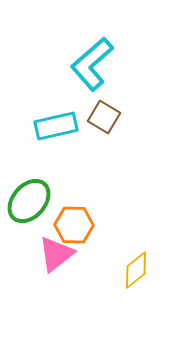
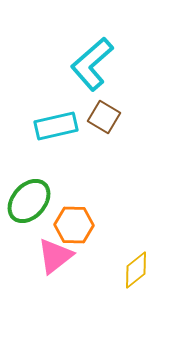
pink triangle: moved 1 px left, 2 px down
